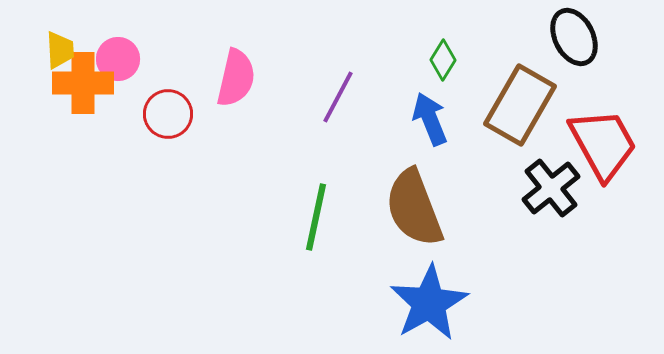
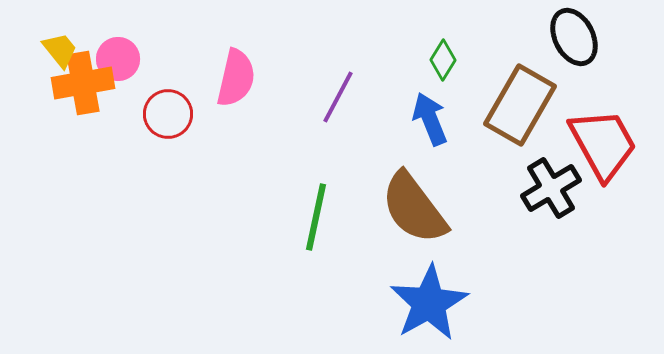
yellow trapezoid: rotated 36 degrees counterclockwise
orange cross: rotated 10 degrees counterclockwise
black cross: rotated 8 degrees clockwise
brown semicircle: rotated 16 degrees counterclockwise
